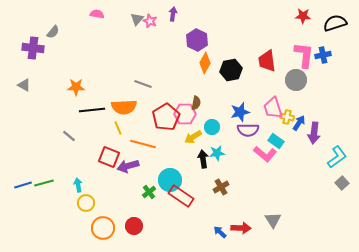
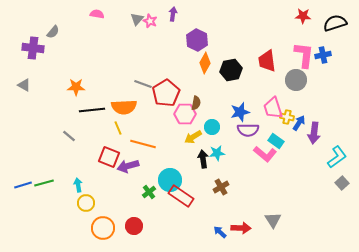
red pentagon at (166, 117): moved 24 px up
